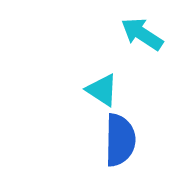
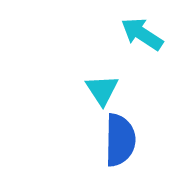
cyan triangle: rotated 24 degrees clockwise
